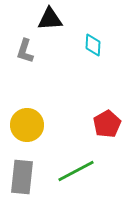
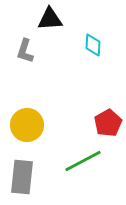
red pentagon: moved 1 px right, 1 px up
green line: moved 7 px right, 10 px up
